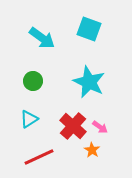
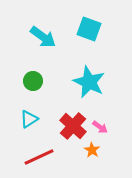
cyan arrow: moved 1 px right, 1 px up
